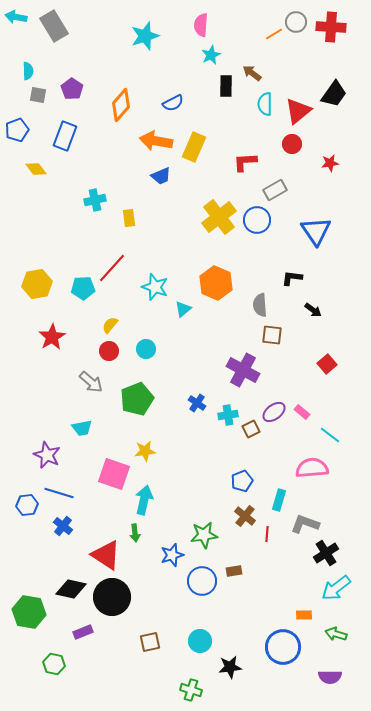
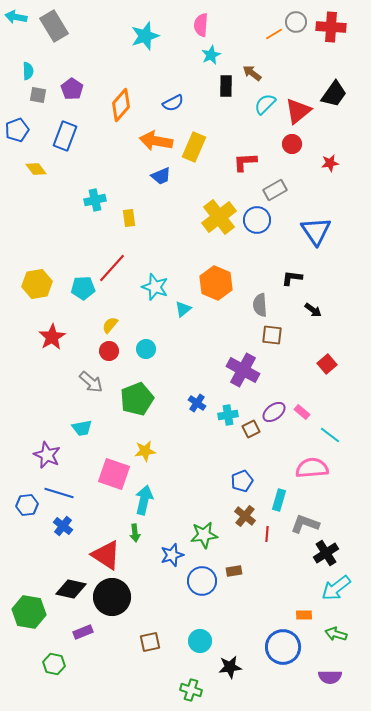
cyan semicircle at (265, 104): rotated 45 degrees clockwise
